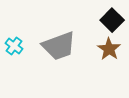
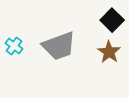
brown star: moved 3 px down
